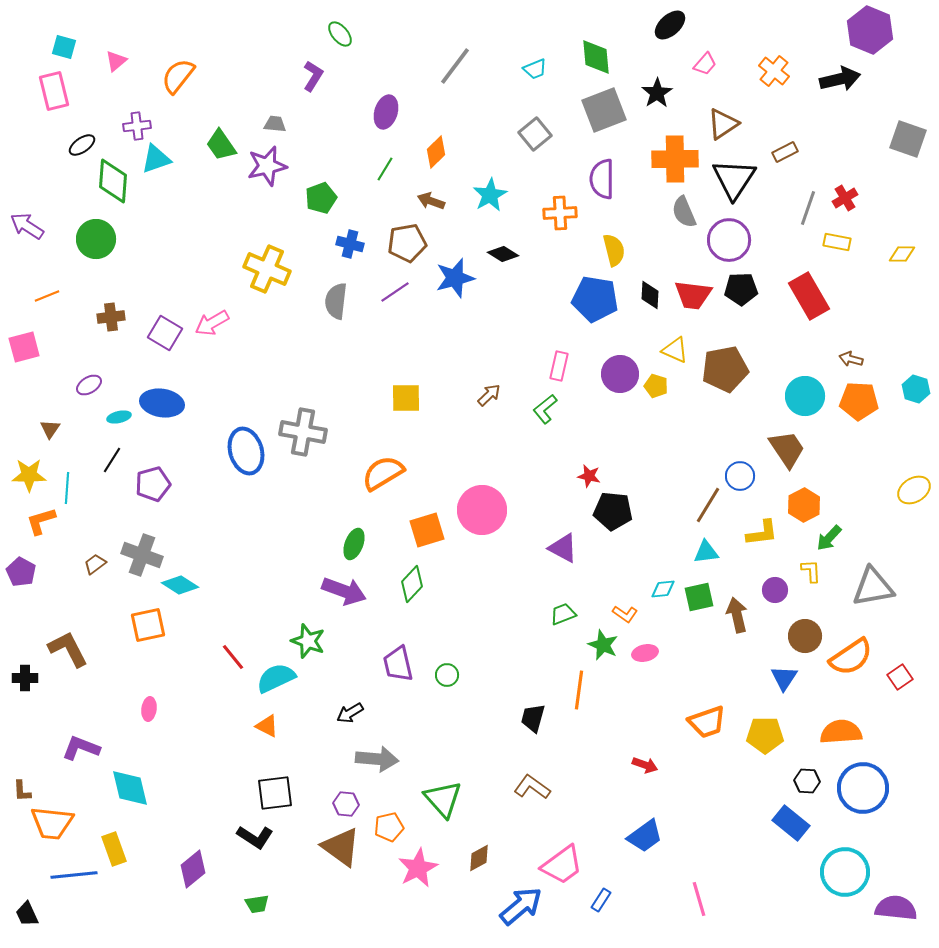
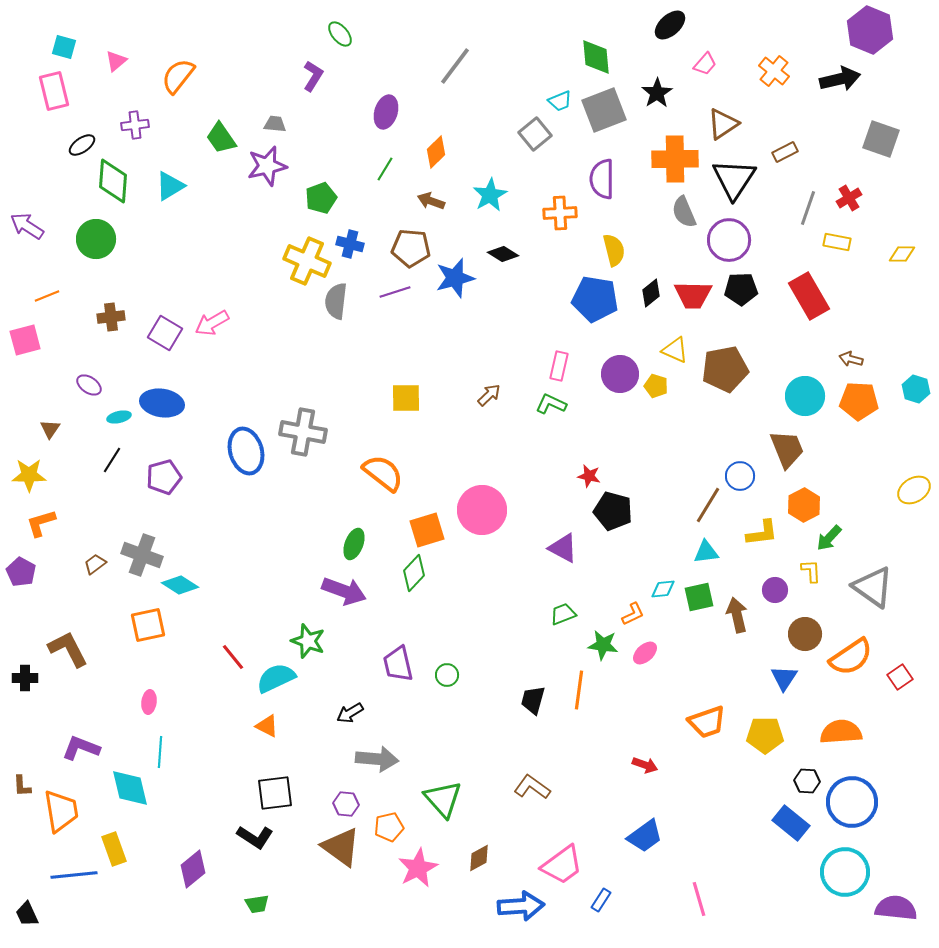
cyan trapezoid at (535, 69): moved 25 px right, 32 px down
purple cross at (137, 126): moved 2 px left, 1 px up
gray square at (908, 139): moved 27 px left
green trapezoid at (221, 145): moved 7 px up
cyan triangle at (156, 159): moved 14 px right, 27 px down; rotated 12 degrees counterclockwise
red cross at (845, 198): moved 4 px right
brown pentagon at (407, 243): moved 4 px right, 5 px down; rotated 15 degrees clockwise
yellow cross at (267, 269): moved 40 px right, 8 px up
purple line at (395, 292): rotated 16 degrees clockwise
black diamond at (650, 295): moved 1 px right, 2 px up; rotated 48 degrees clockwise
red trapezoid at (693, 295): rotated 6 degrees counterclockwise
pink square at (24, 347): moved 1 px right, 7 px up
purple ellipse at (89, 385): rotated 65 degrees clockwise
green L-shape at (545, 409): moved 6 px right, 5 px up; rotated 64 degrees clockwise
brown trapezoid at (787, 449): rotated 12 degrees clockwise
orange semicircle at (383, 473): rotated 69 degrees clockwise
purple pentagon at (153, 484): moved 11 px right, 7 px up
cyan line at (67, 488): moved 93 px right, 264 px down
black pentagon at (613, 511): rotated 9 degrees clockwise
orange L-shape at (41, 521): moved 2 px down
green diamond at (412, 584): moved 2 px right, 11 px up
gray triangle at (873, 587): rotated 45 degrees clockwise
orange L-shape at (625, 614): moved 8 px right; rotated 60 degrees counterclockwise
brown circle at (805, 636): moved 2 px up
green star at (603, 645): rotated 16 degrees counterclockwise
pink ellipse at (645, 653): rotated 30 degrees counterclockwise
pink ellipse at (149, 709): moved 7 px up
black trapezoid at (533, 718): moved 18 px up
blue circle at (863, 788): moved 11 px left, 14 px down
brown L-shape at (22, 791): moved 5 px up
orange trapezoid at (52, 823): moved 9 px right, 12 px up; rotated 105 degrees counterclockwise
blue arrow at (521, 906): rotated 36 degrees clockwise
